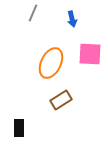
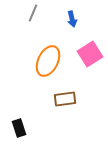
pink square: rotated 35 degrees counterclockwise
orange ellipse: moved 3 px left, 2 px up
brown rectangle: moved 4 px right, 1 px up; rotated 25 degrees clockwise
black rectangle: rotated 18 degrees counterclockwise
